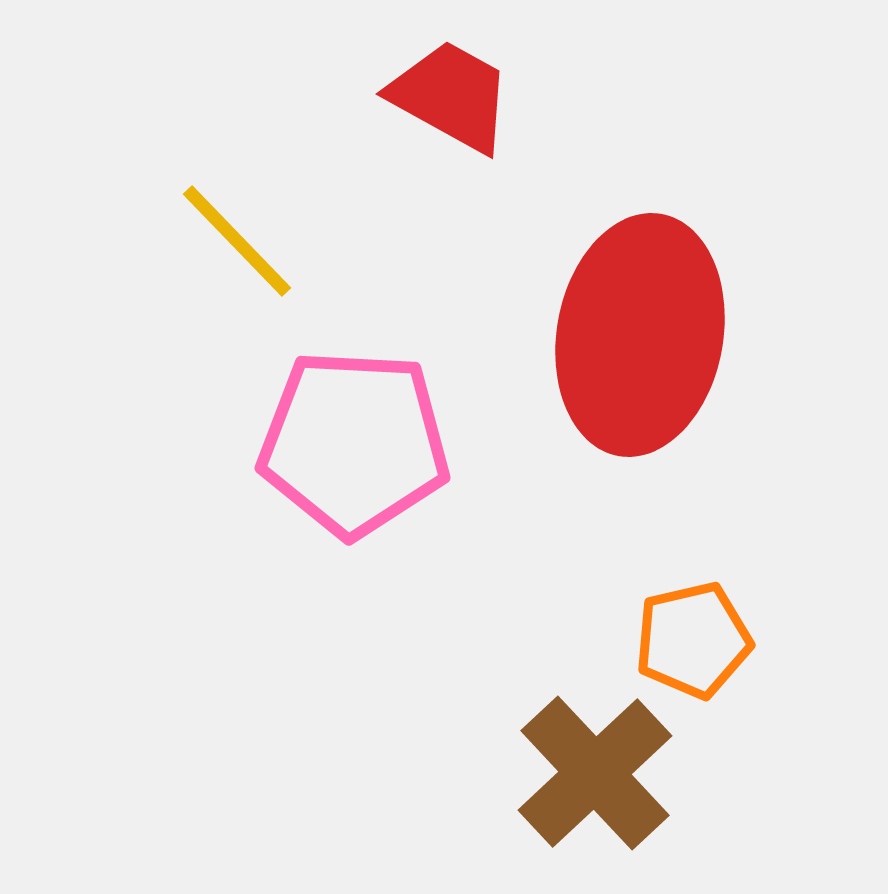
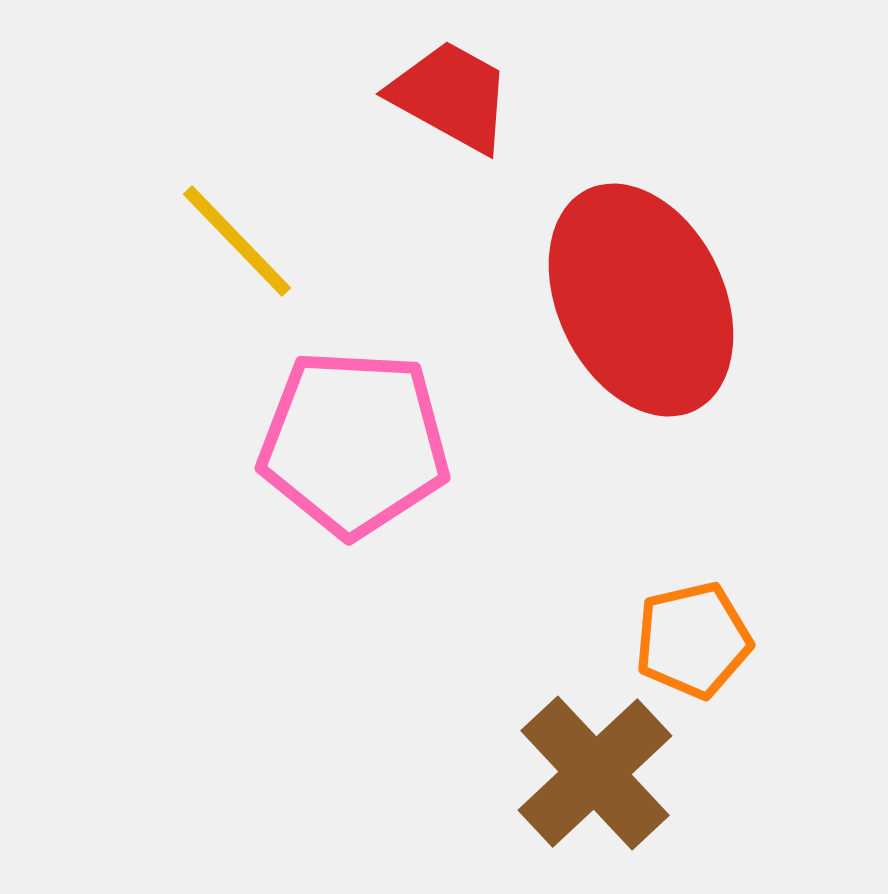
red ellipse: moved 1 px right, 35 px up; rotated 36 degrees counterclockwise
